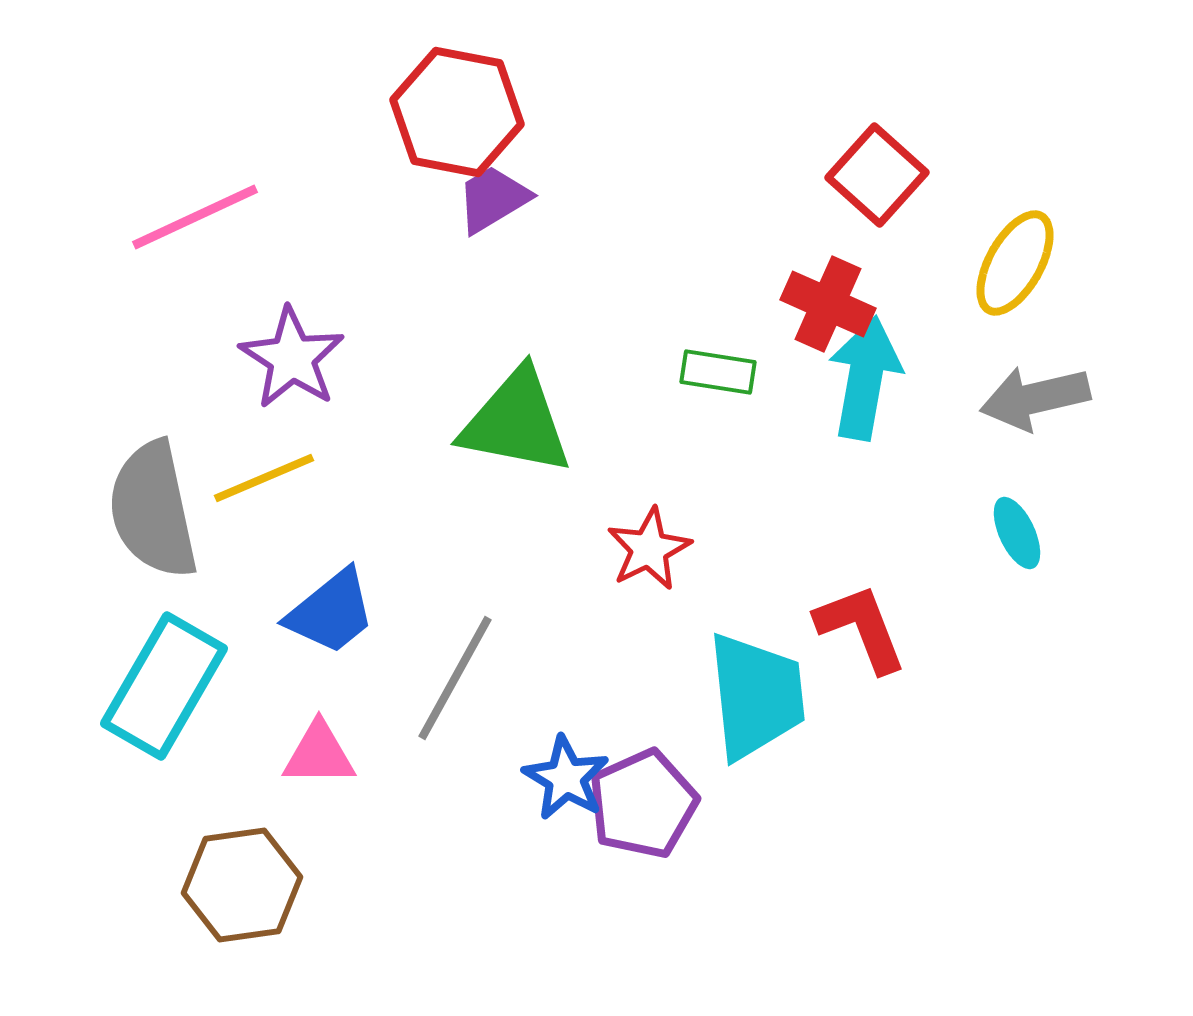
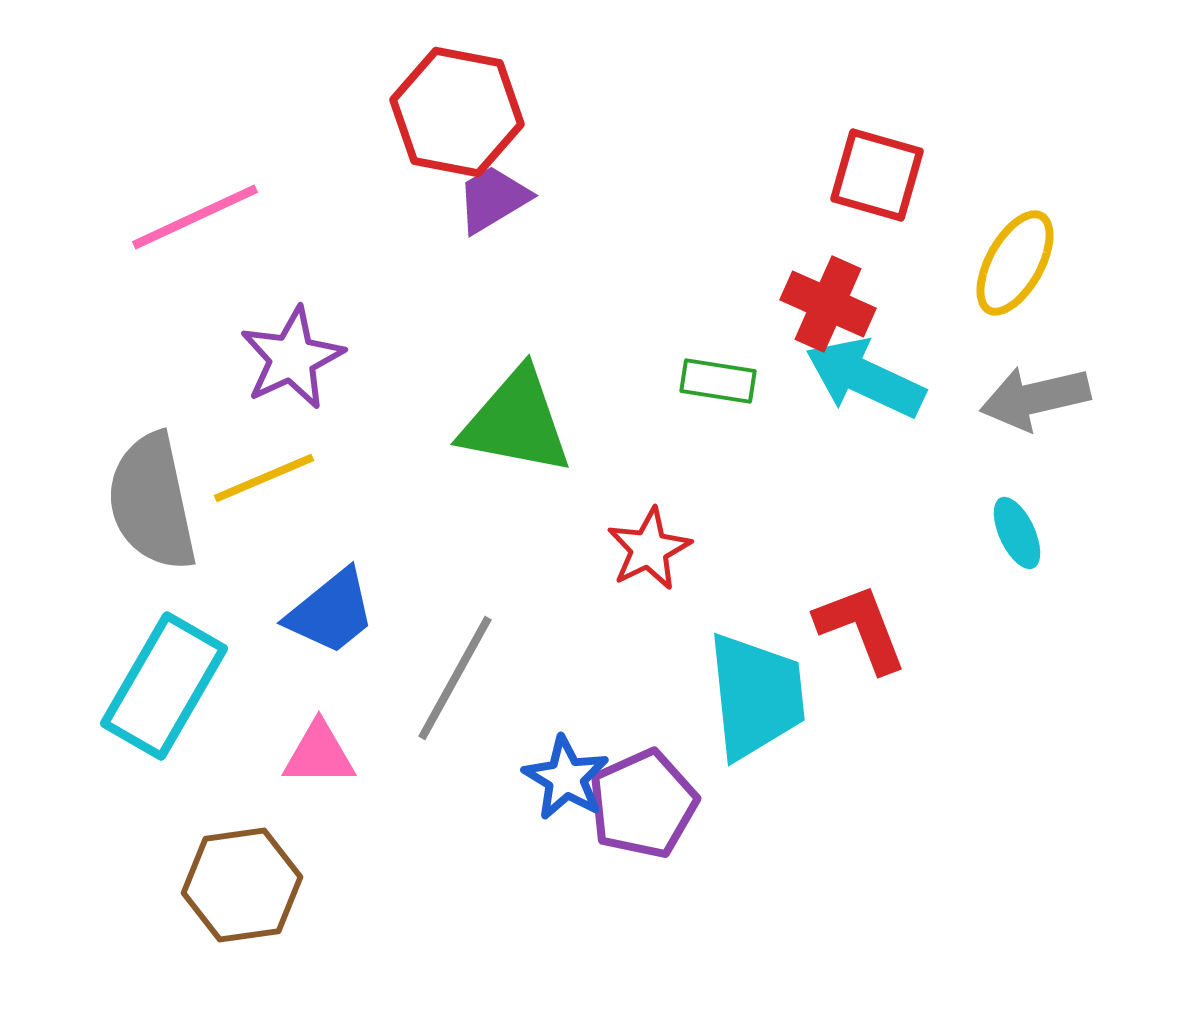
red square: rotated 26 degrees counterclockwise
purple star: rotated 14 degrees clockwise
green rectangle: moved 9 px down
cyan arrow: rotated 75 degrees counterclockwise
gray semicircle: moved 1 px left, 8 px up
